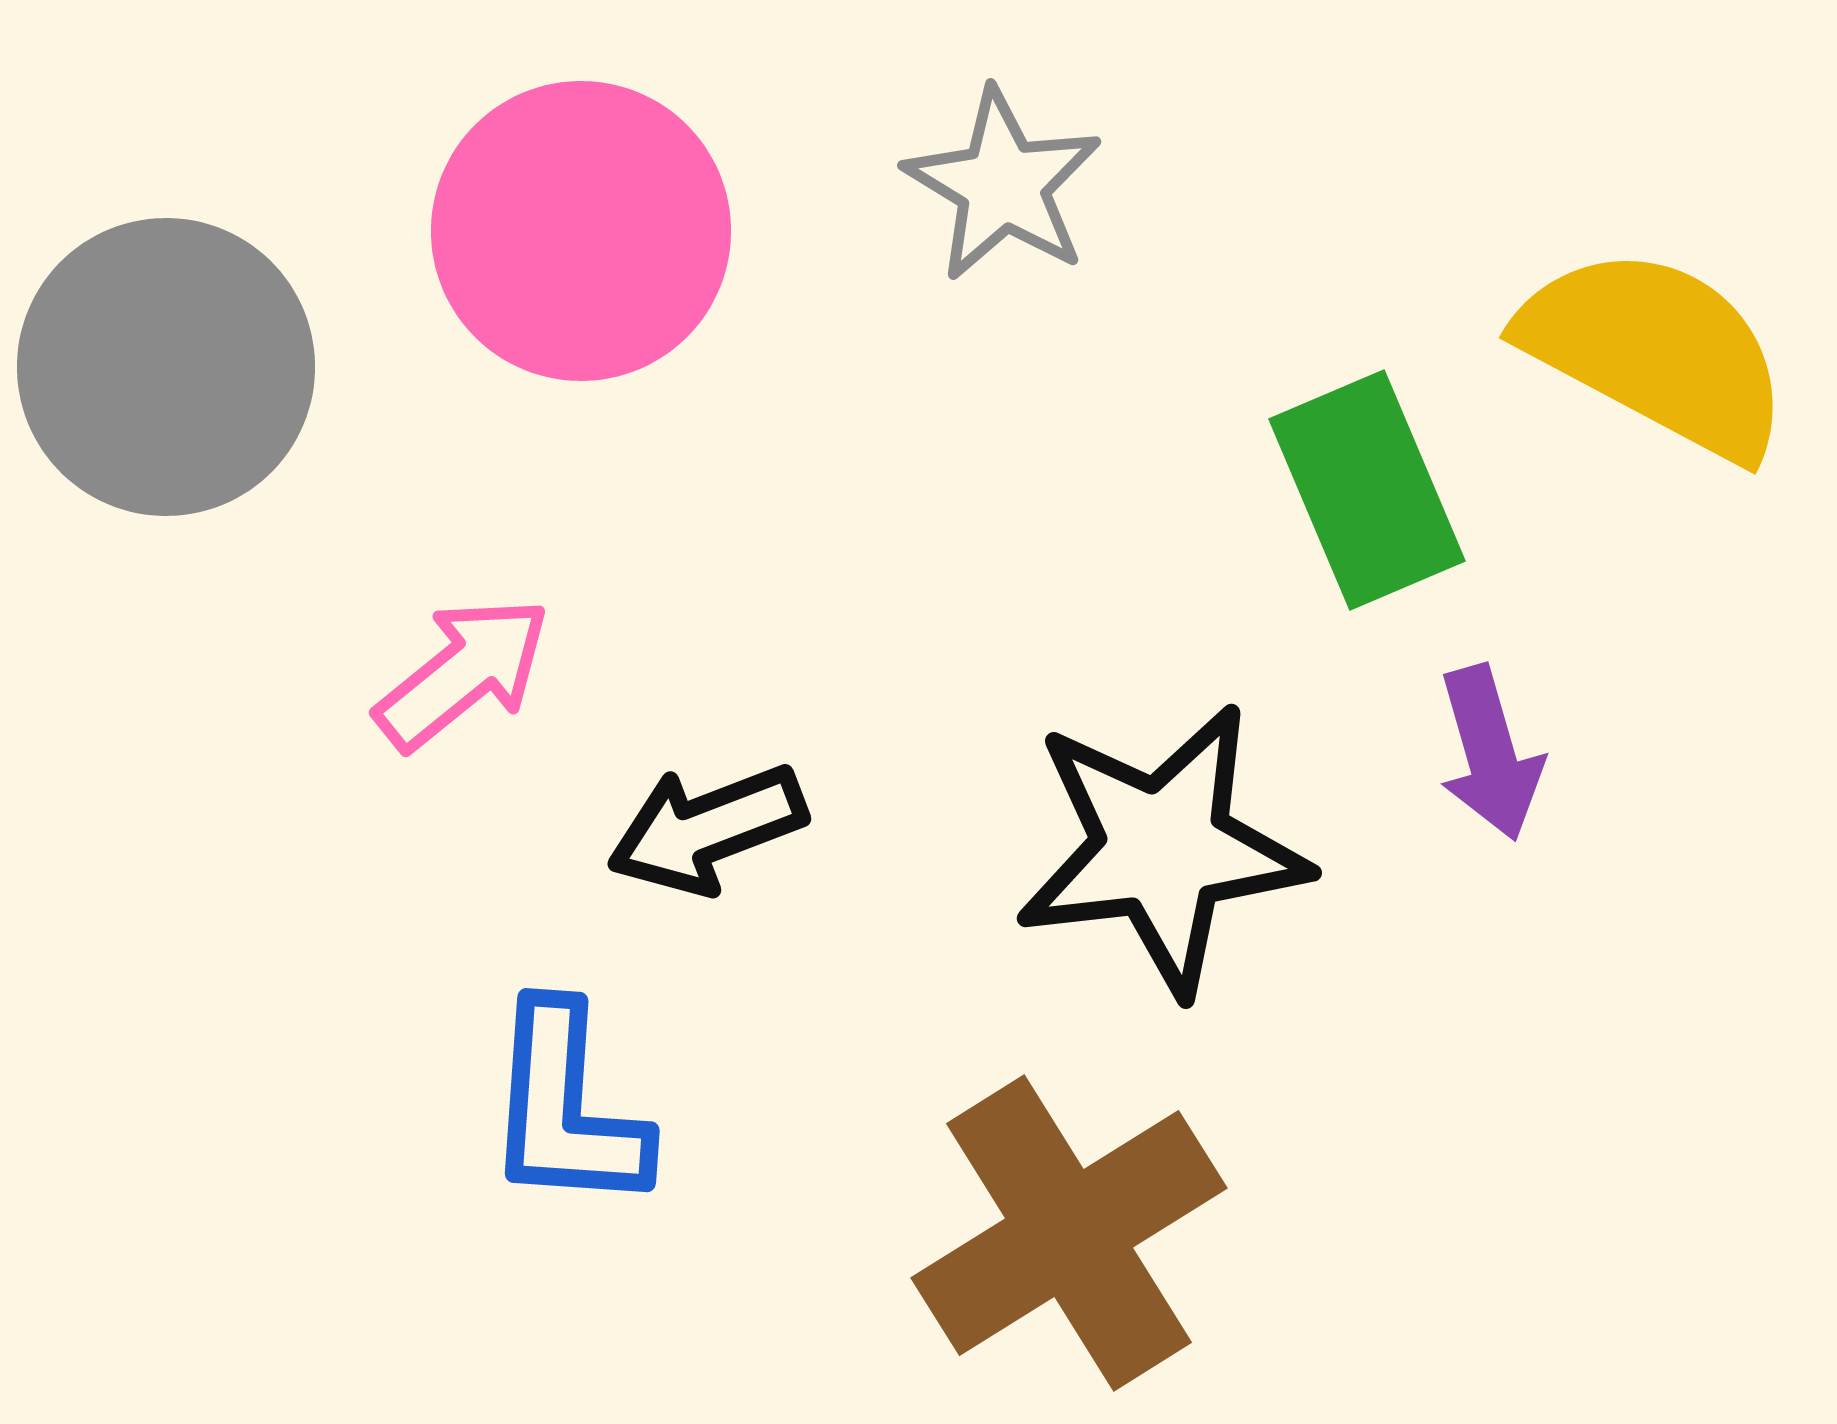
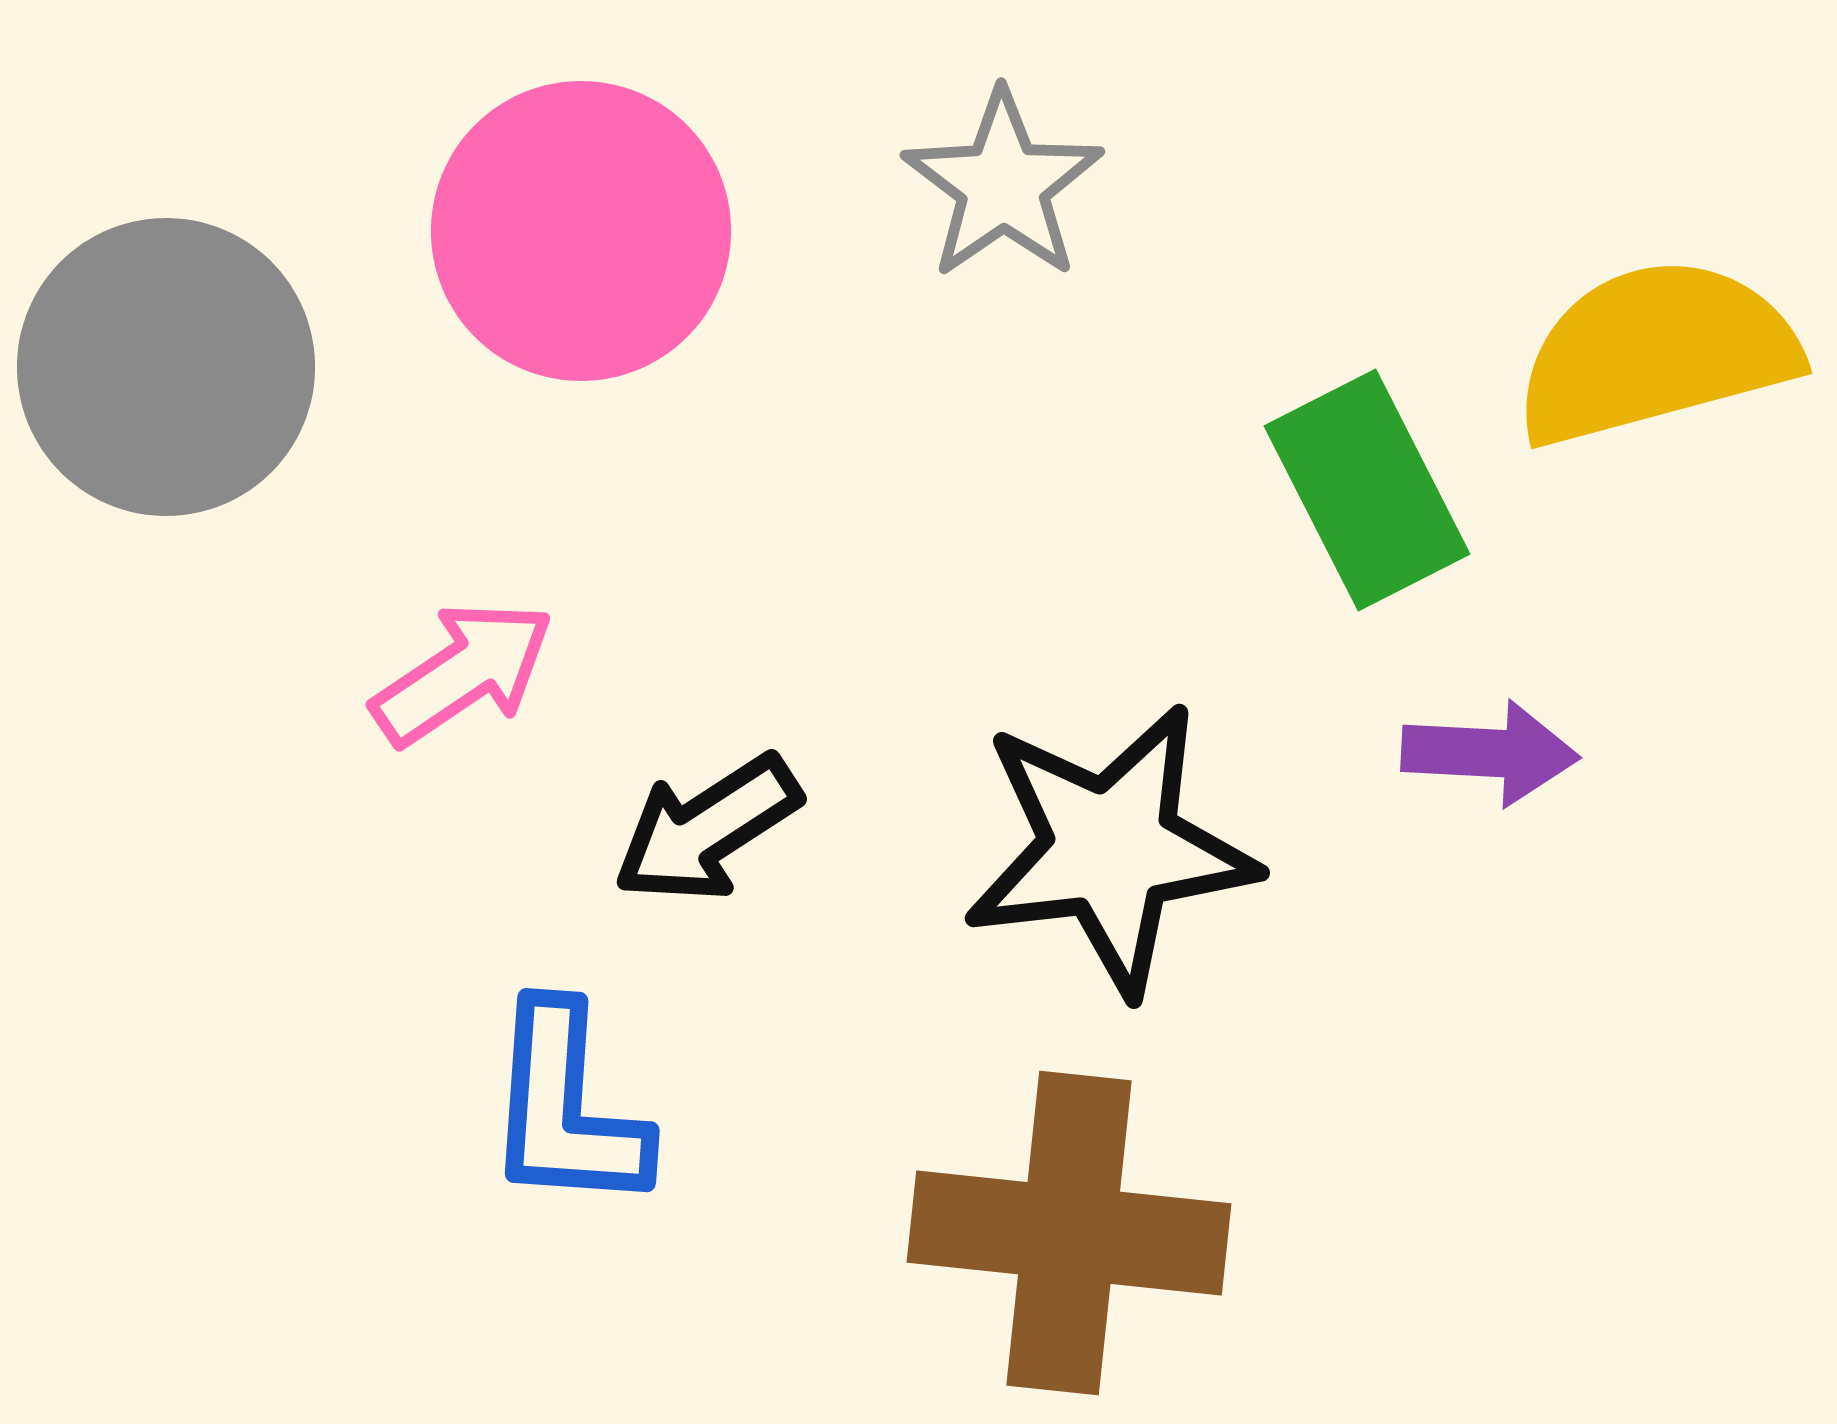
gray star: rotated 6 degrees clockwise
yellow semicircle: rotated 43 degrees counterclockwise
green rectangle: rotated 4 degrees counterclockwise
pink arrow: rotated 5 degrees clockwise
purple arrow: rotated 71 degrees counterclockwise
black arrow: rotated 12 degrees counterclockwise
black star: moved 52 px left
brown cross: rotated 38 degrees clockwise
